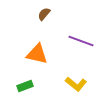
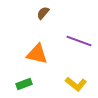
brown semicircle: moved 1 px left, 1 px up
purple line: moved 2 px left
green rectangle: moved 1 px left, 2 px up
